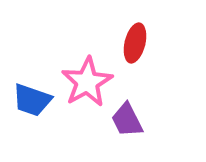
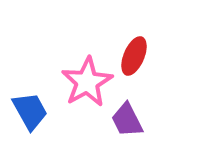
red ellipse: moved 1 px left, 13 px down; rotated 9 degrees clockwise
blue trapezoid: moved 2 px left, 11 px down; rotated 138 degrees counterclockwise
